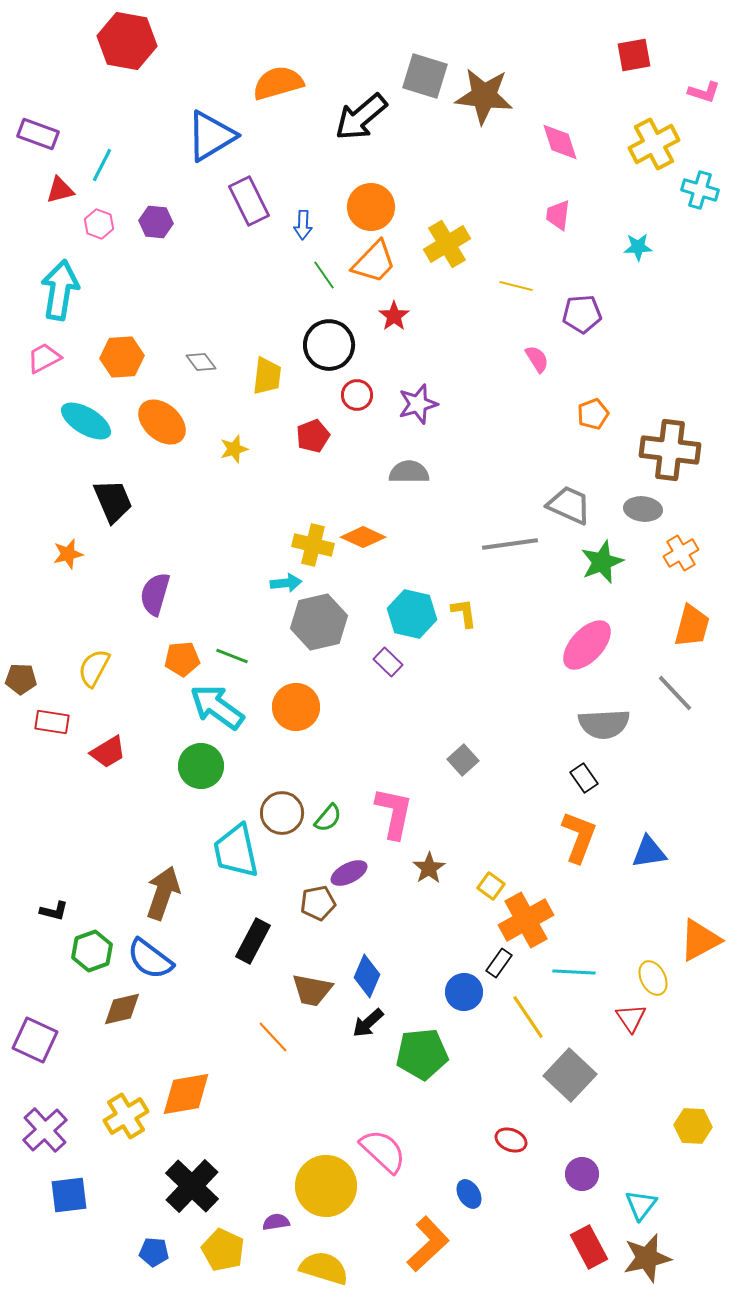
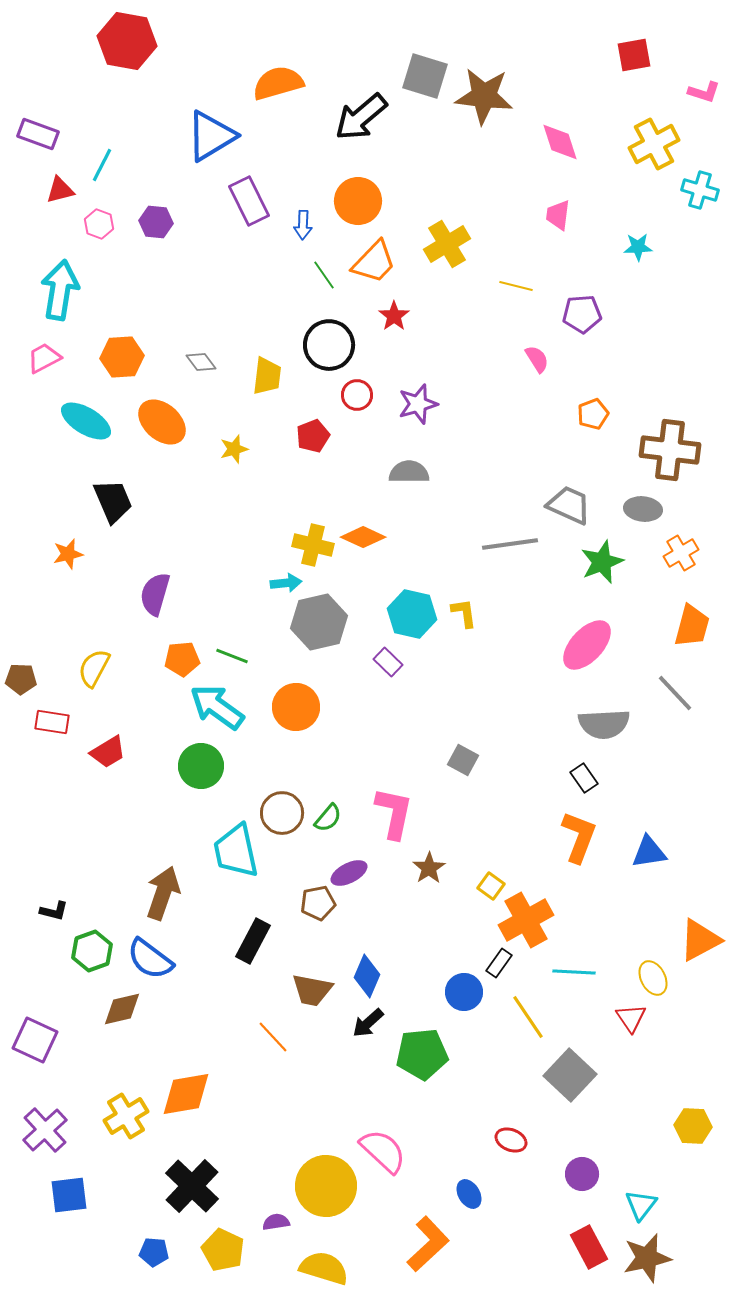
orange circle at (371, 207): moved 13 px left, 6 px up
gray square at (463, 760): rotated 20 degrees counterclockwise
